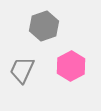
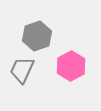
gray hexagon: moved 7 px left, 10 px down
